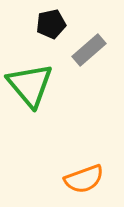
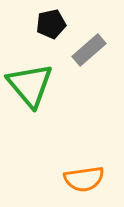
orange semicircle: rotated 12 degrees clockwise
